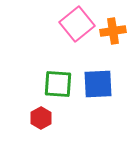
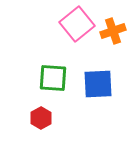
orange cross: rotated 10 degrees counterclockwise
green square: moved 5 px left, 6 px up
